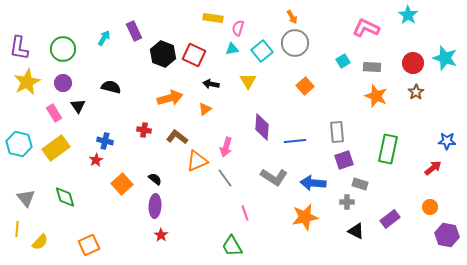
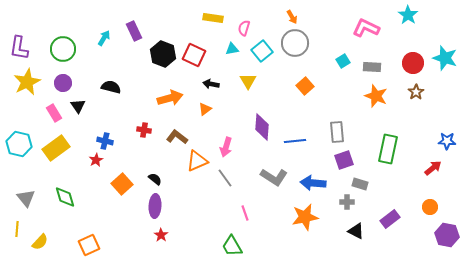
pink semicircle at (238, 28): moved 6 px right
